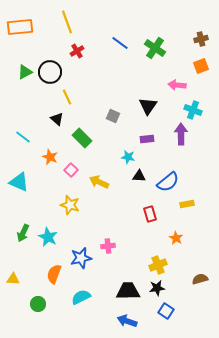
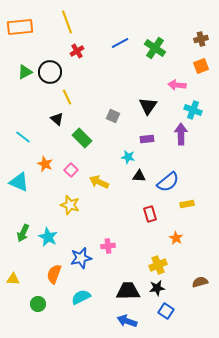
blue line at (120, 43): rotated 66 degrees counterclockwise
orange star at (50, 157): moved 5 px left, 7 px down
brown semicircle at (200, 279): moved 3 px down
